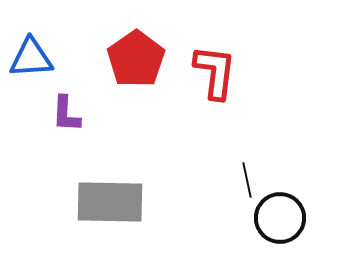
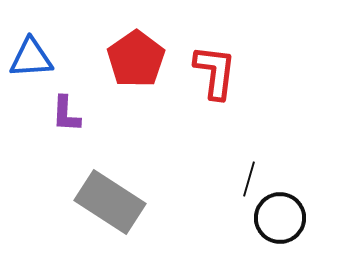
black line: moved 2 px right, 1 px up; rotated 28 degrees clockwise
gray rectangle: rotated 32 degrees clockwise
